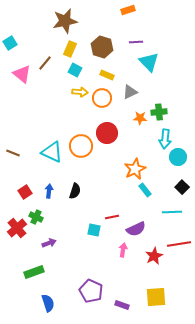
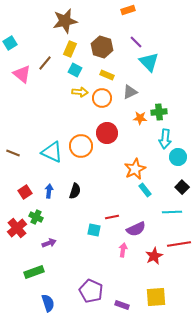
purple line at (136, 42): rotated 48 degrees clockwise
